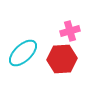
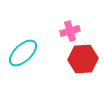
red hexagon: moved 21 px right
